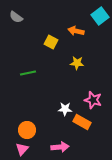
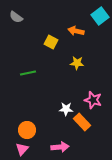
white star: moved 1 px right
orange rectangle: rotated 18 degrees clockwise
